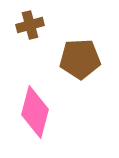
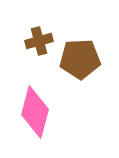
brown cross: moved 9 px right, 16 px down
